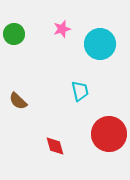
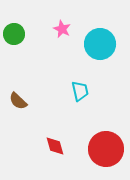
pink star: rotated 30 degrees counterclockwise
red circle: moved 3 px left, 15 px down
